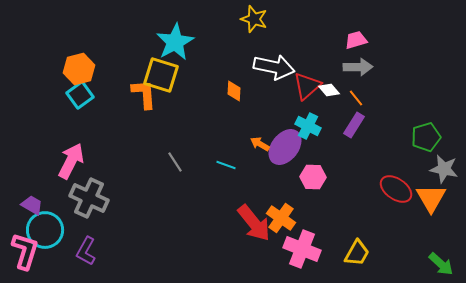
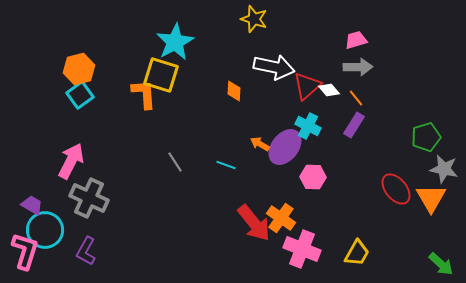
red ellipse: rotated 16 degrees clockwise
